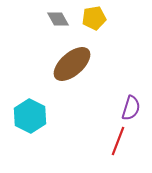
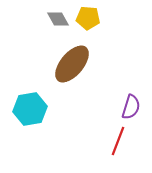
yellow pentagon: moved 6 px left; rotated 15 degrees clockwise
brown ellipse: rotated 9 degrees counterclockwise
purple semicircle: moved 1 px up
cyan hexagon: moved 7 px up; rotated 24 degrees clockwise
